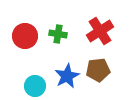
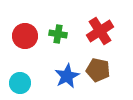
brown pentagon: rotated 20 degrees clockwise
cyan circle: moved 15 px left, 3 px up
